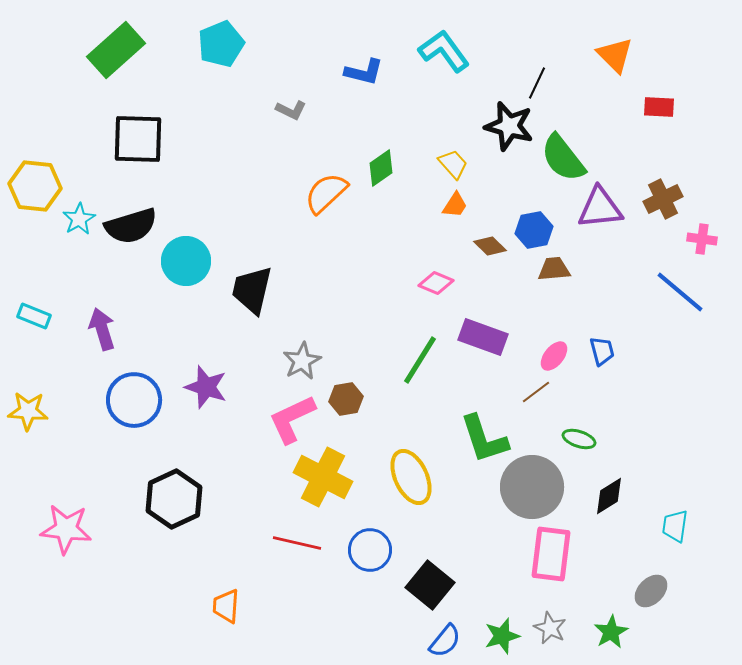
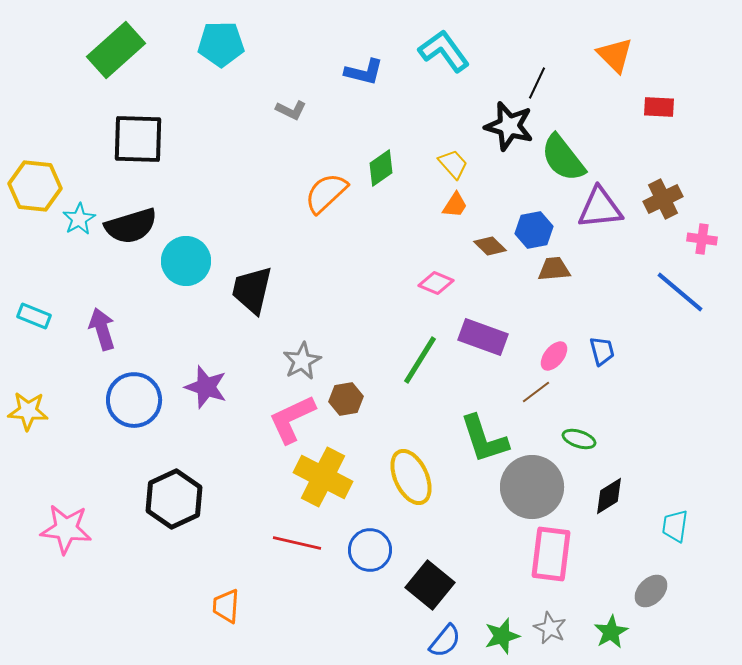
cyan pentagon at (221, 44): rotated 21 degrees clockwise
